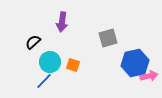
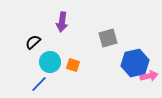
blue line: moved 5 px left, 3 px down
